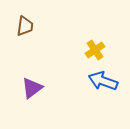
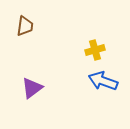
yellow cross: rotated 18 degrees clockwise
